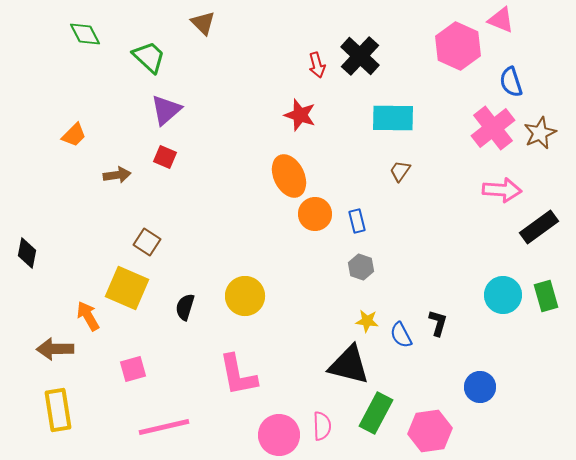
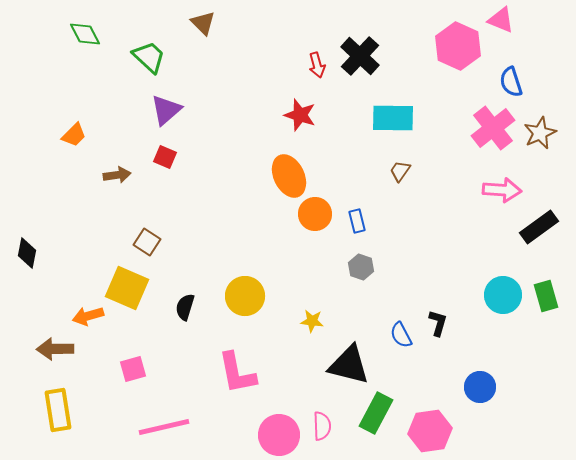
orange arrow at (88, 316): rotated 76 degrees counterclockwise
yellow star at (367, 321): moved 55 px left
pink L-shape at (238, 375): moved 1 px left, 2 px up
